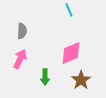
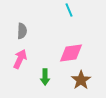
pink diamond: rotated 15 degrees clockwise
